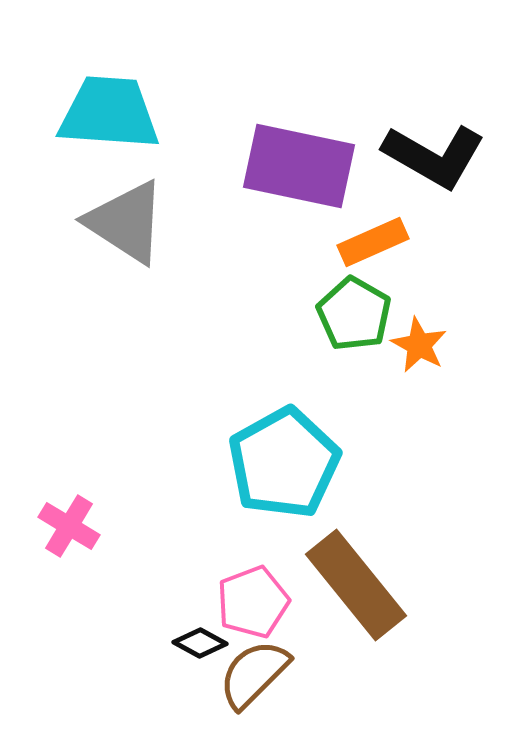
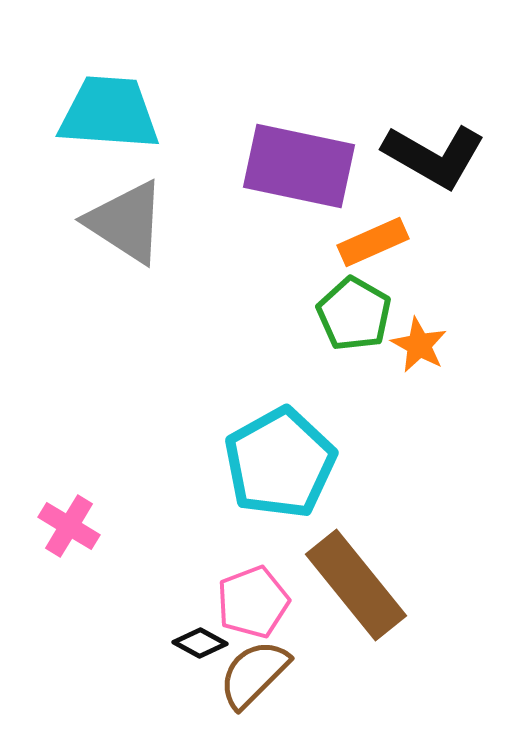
cyan pentagon: moved 4 px left
